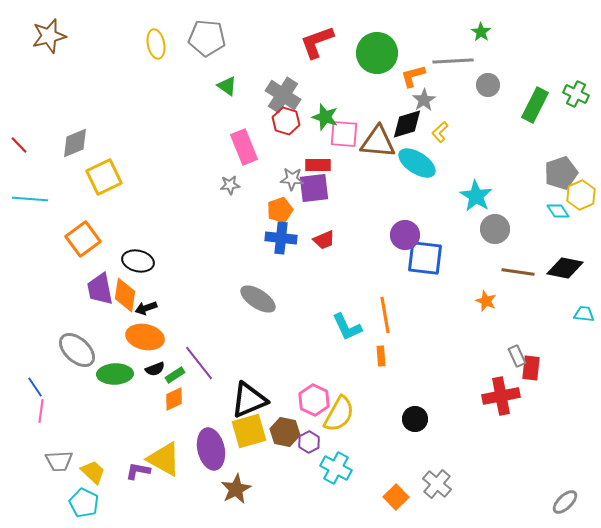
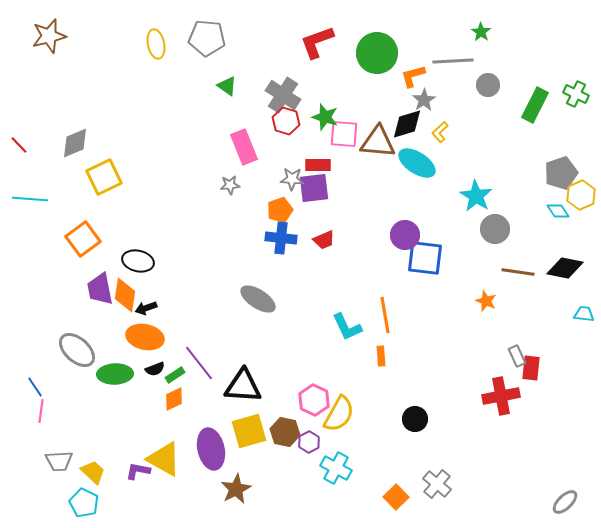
black triangle at (249, 400): moved 6 px left, 14 px up; rotated 27 degrees clockwise
